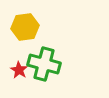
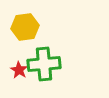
green cross: rotated 20 degrees counterclockwise
